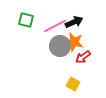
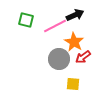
black arrow: moved 1 px right, 7 px up
orange star: rotated 18 degrees clockwise
gray circle: moved 1 px left, 13 px down
yellow square: rotated 24 degrees counterclockwise
